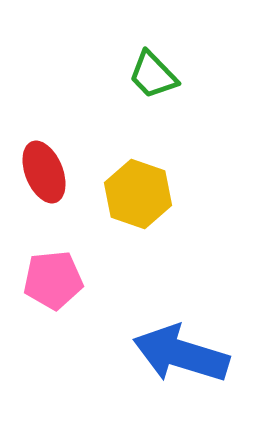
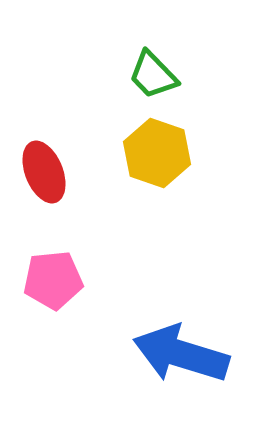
yellow hexagon: moved 19 px right, 41 px up
